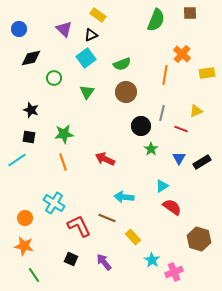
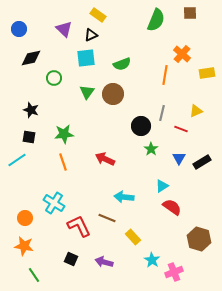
cyan square at (86, 58): rotated 30 degrees clockwise
brown circle at (126, 92): moved 13 px left, 2 px down
purple arrow at (104, 262): rotated 36 degrees counterclockwise
